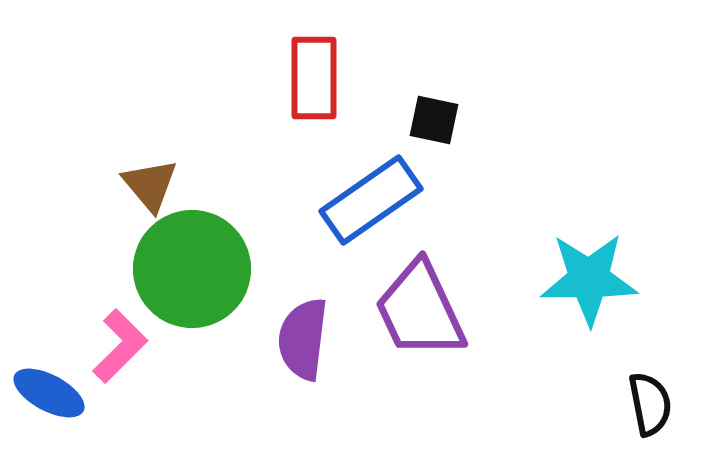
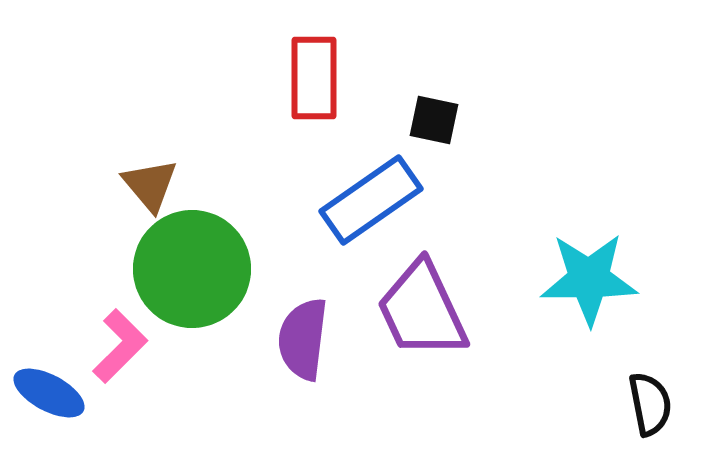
purple trapezoid: moved 2 px right
